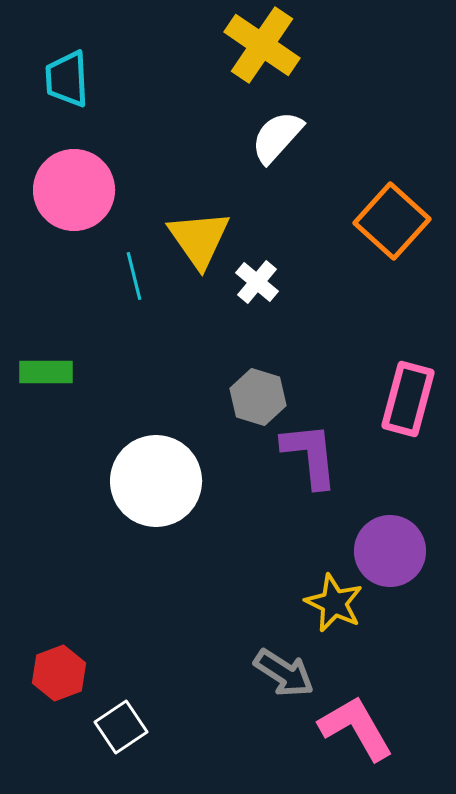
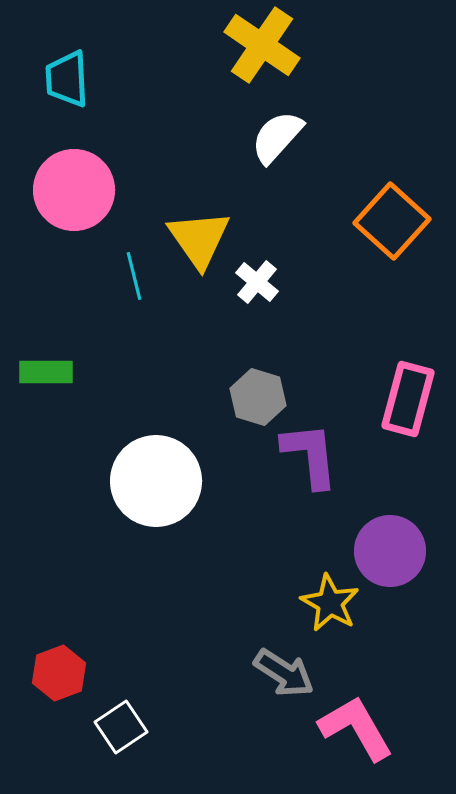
yellow star: moved 4 px left; rotated 4 degrees clockwise
